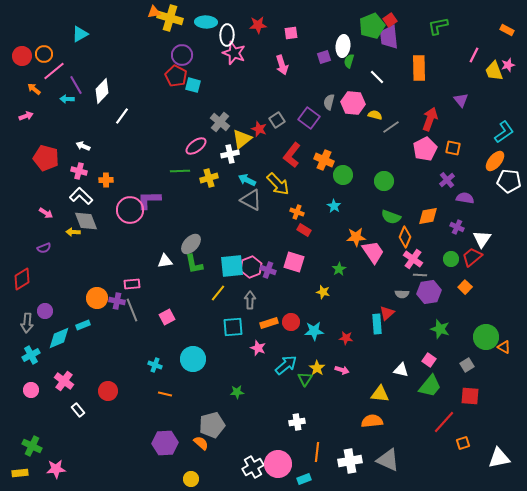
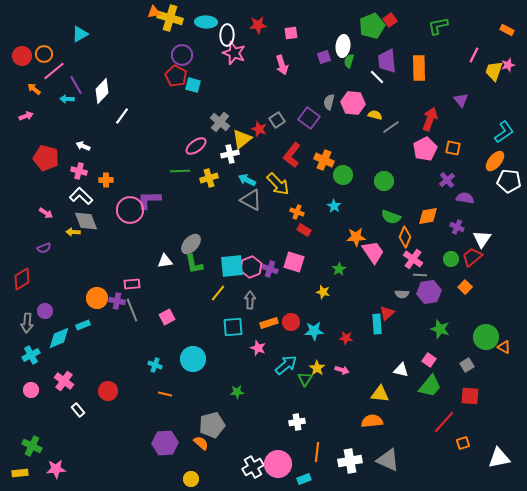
purple trapezoid at (389, 37): moved 2 px left, 24 px down
yellow trapezoid at (494, 71): rotated 40 degrees clockwise
purple cross at (268, 270): moved 2 px right, 1 px up
